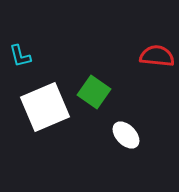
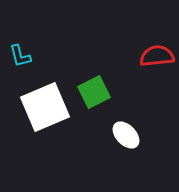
red semicircle: rotated 12 degrees counterclockwise
green square: rotated 28 degrees clockwise
